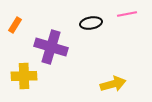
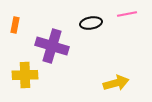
orange rectangle: rotated 21 degrees counterclockwise
purple cross: moved 1 px right, 1 px up
yellow cross: moved 1 px right, 1 px up
yellow arrow: moved 3 px right, 1 px up
